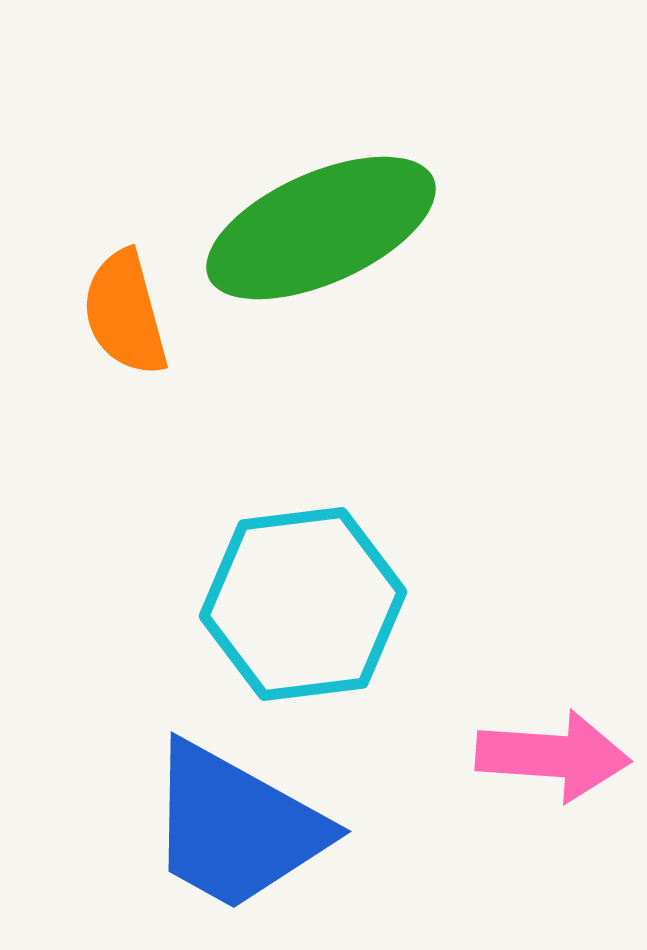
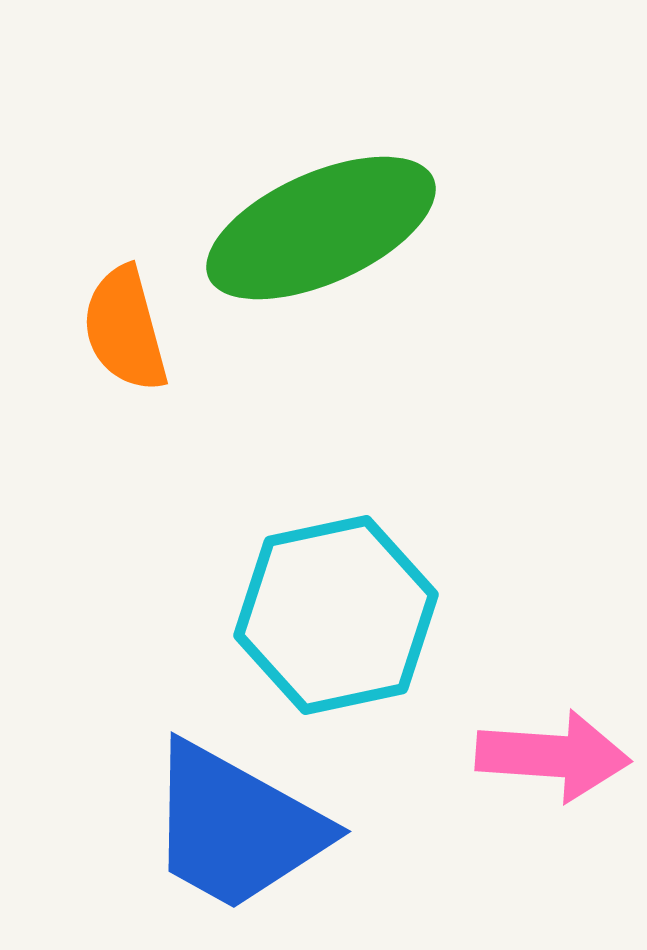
orange semicircle: moved 16 px down
cyan hexagon: moved 33 px right, 11 px down; rotated 5 degrees counterclockwise
